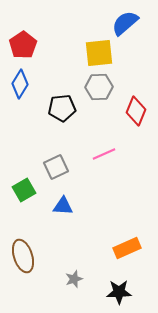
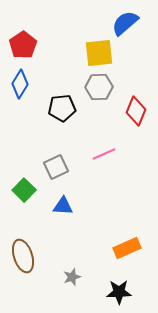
green square: rotated 15 degrees counterclockwise
gray star: moved 2 px left, 2 px up
